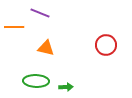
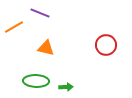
orange line: rotated 30 degrees counterclockwise
